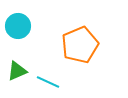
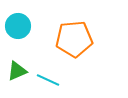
orange pentagon: moved 6 px left, 6 px up; rotated 18 degrees clockwise
cyan line: moved 2 px up
